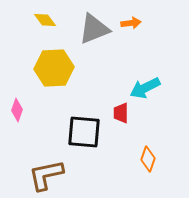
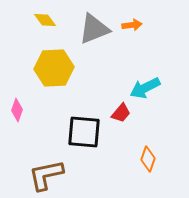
orange arrow: moved 1 px right, 2 px down
red trapezoid: rotated 140 degrees counterclockwise
